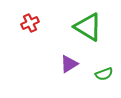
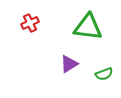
green triangle: rotated 24 degrees counterclockwise
